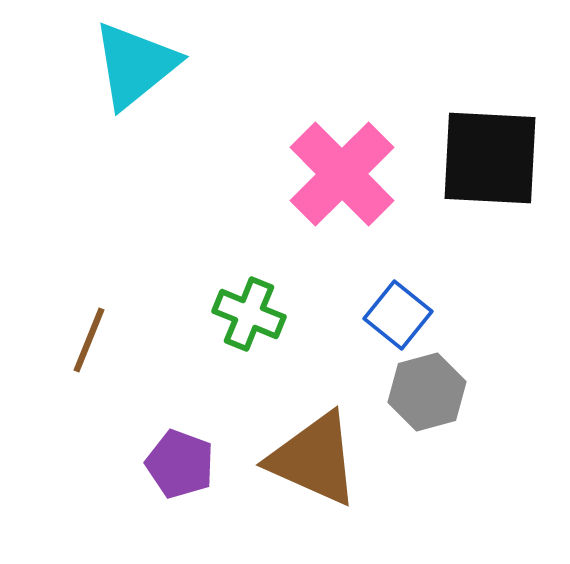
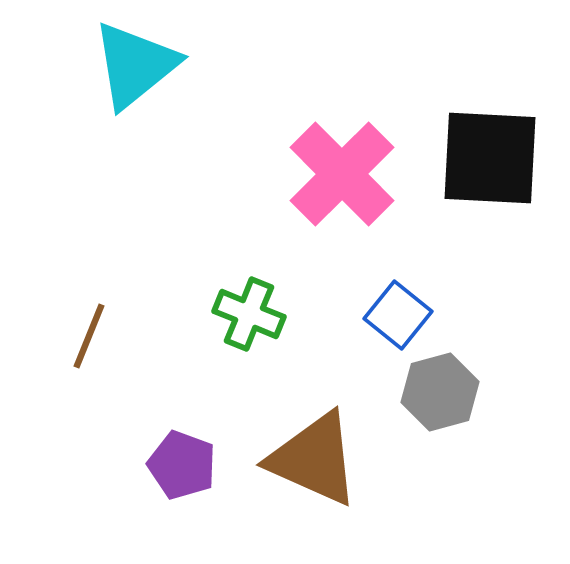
brown line: moved 4 px up
gray hexagon: moved 13 px right
purple pentagon: moved 2 px right, 1 px down
